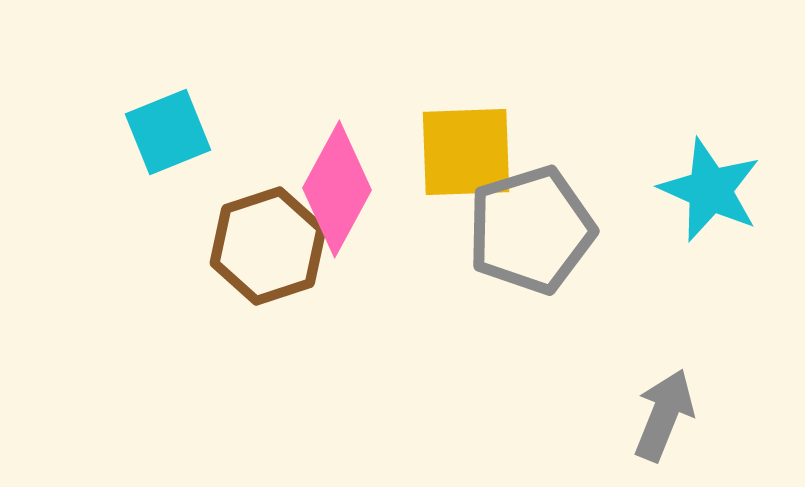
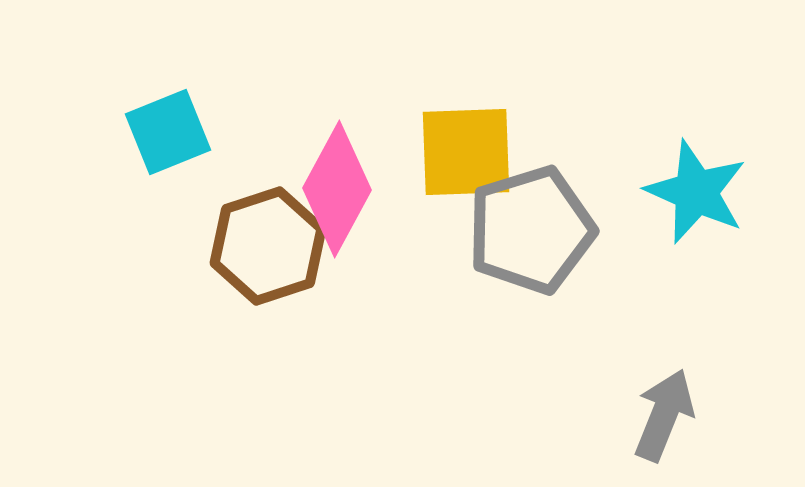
cyan star: moved 14 px left, 2 px down
